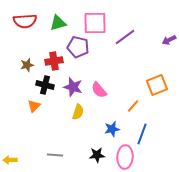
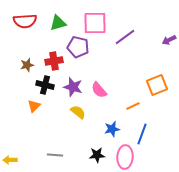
orange line: rotated 24 degrees clockwise
yellow semicircle: rotated 70 degrees counterclockwise
